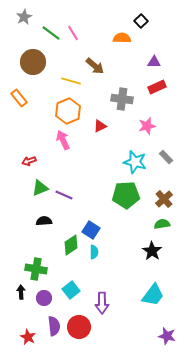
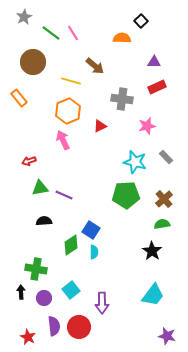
green triangle: rotated 12 degrees clockwise
